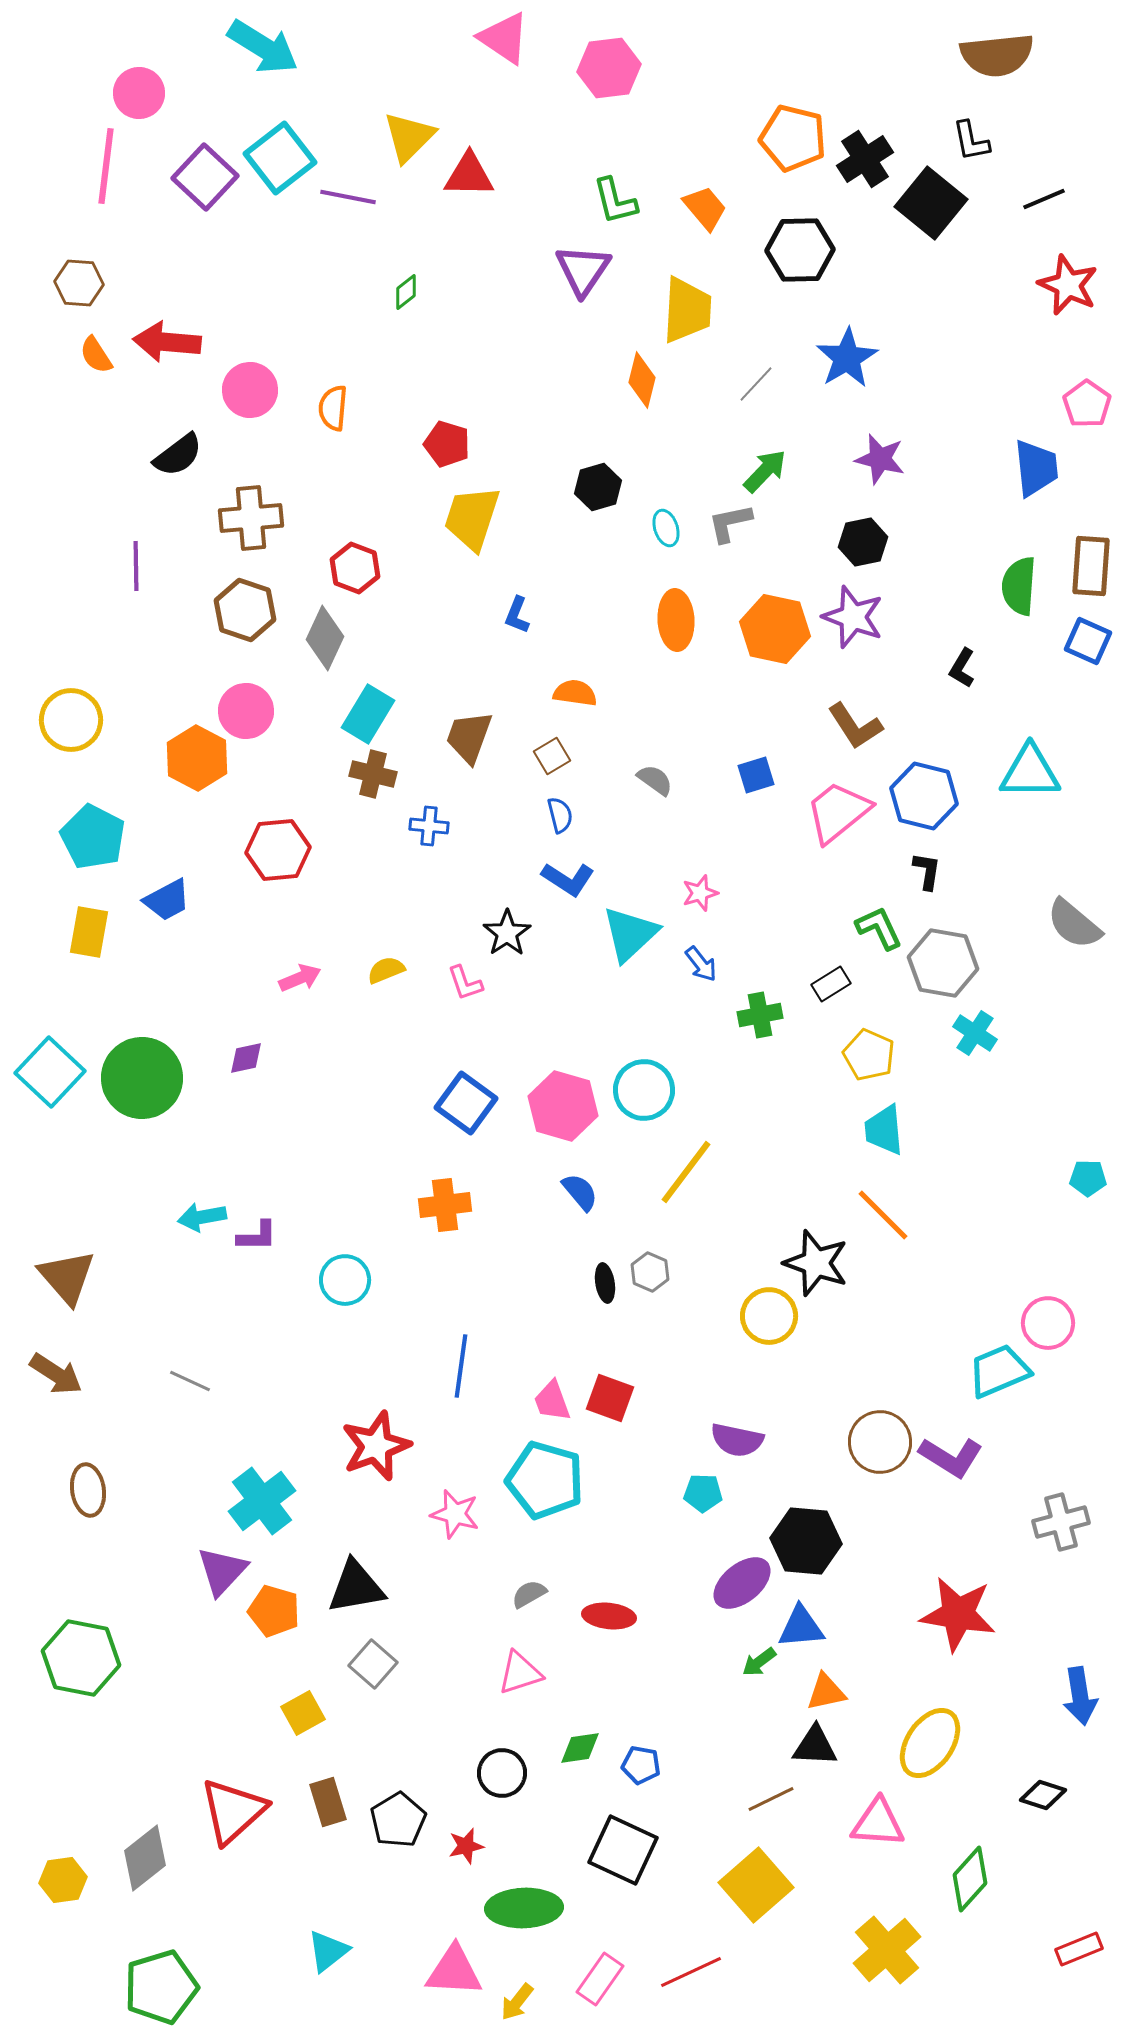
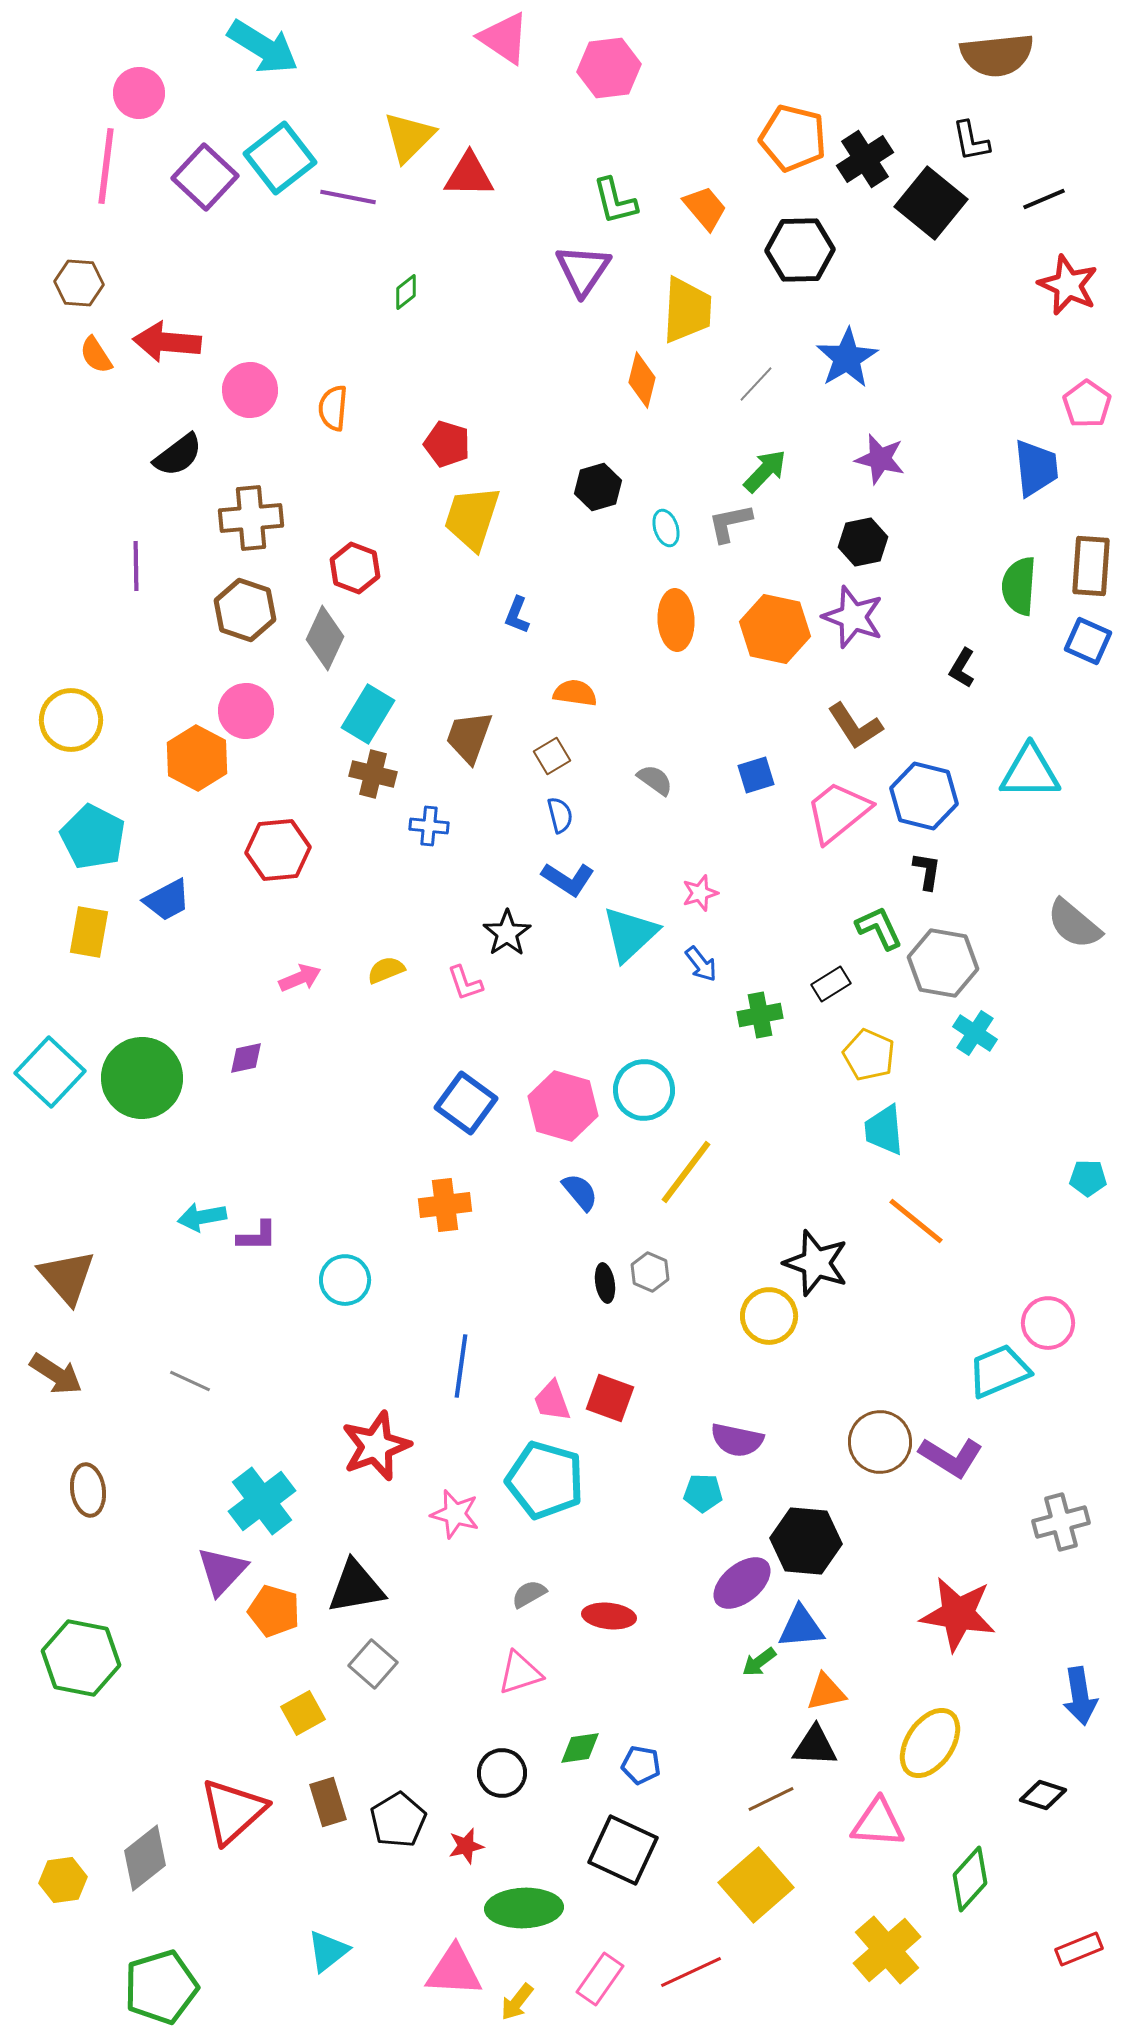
orange line at (883, 1215): moved 33 px right, 6 px down; rotated 6 degrees counterclockwise
